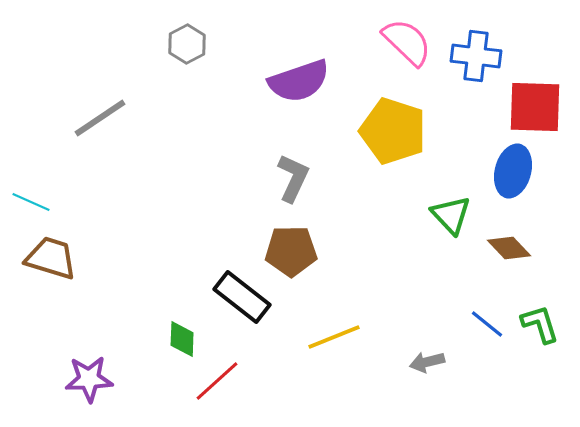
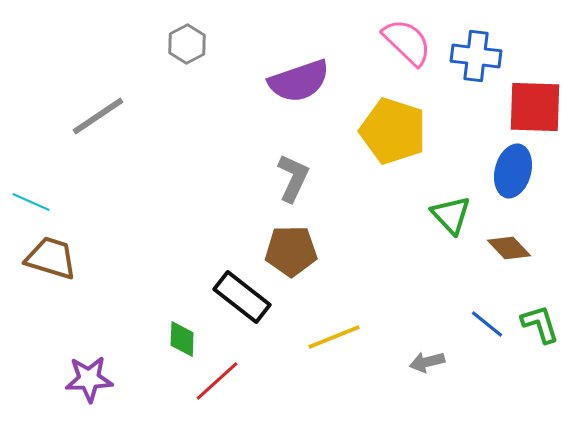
gray line: moved 2 px left, 2 px up
